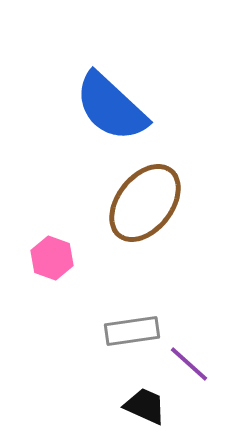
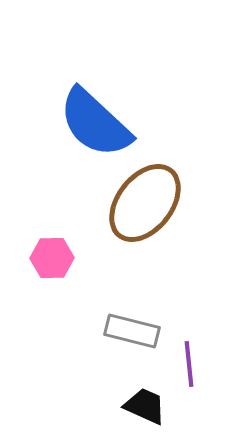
blue semicircle: moved 16 px left, 16 px down
pink hexagon: rotated 21 degrees counterclockwise
gray rectangle: rotated 22 degrees clockwise
purple line: rotated 42 degrees clockwise
